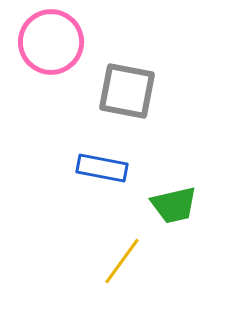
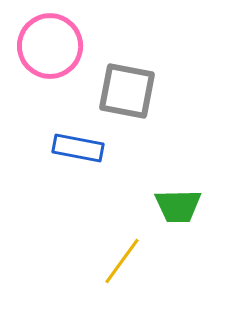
pink circle: moved 1 px left, 4 px down
blue rectangle: moved 24 px left, 20 px up
green trapezoid: moved 4 px right, 1 px down; rotated 12 degrees clockwise
